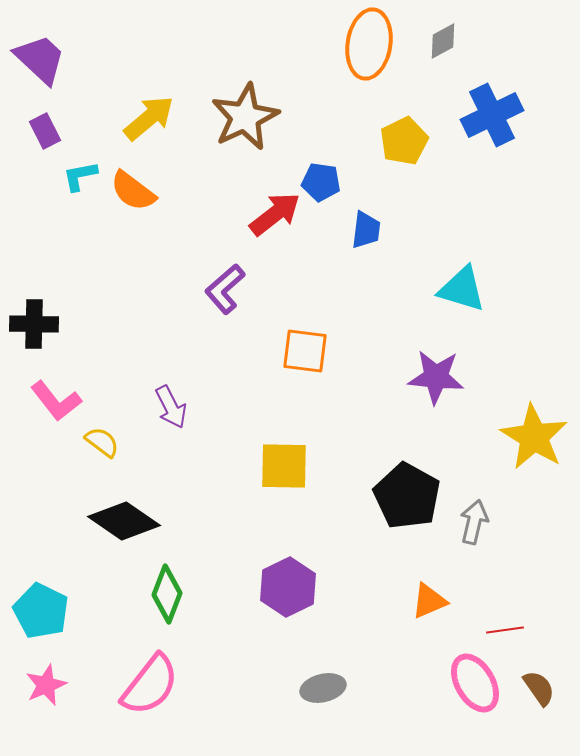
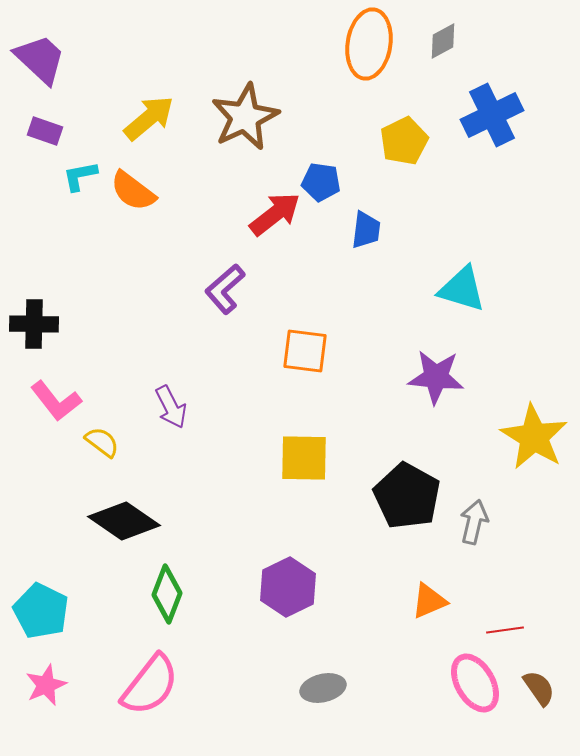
purple rectangle: rotated 44 degrees counterclockwise
yellow square: moved 20 px right, 8 px up
